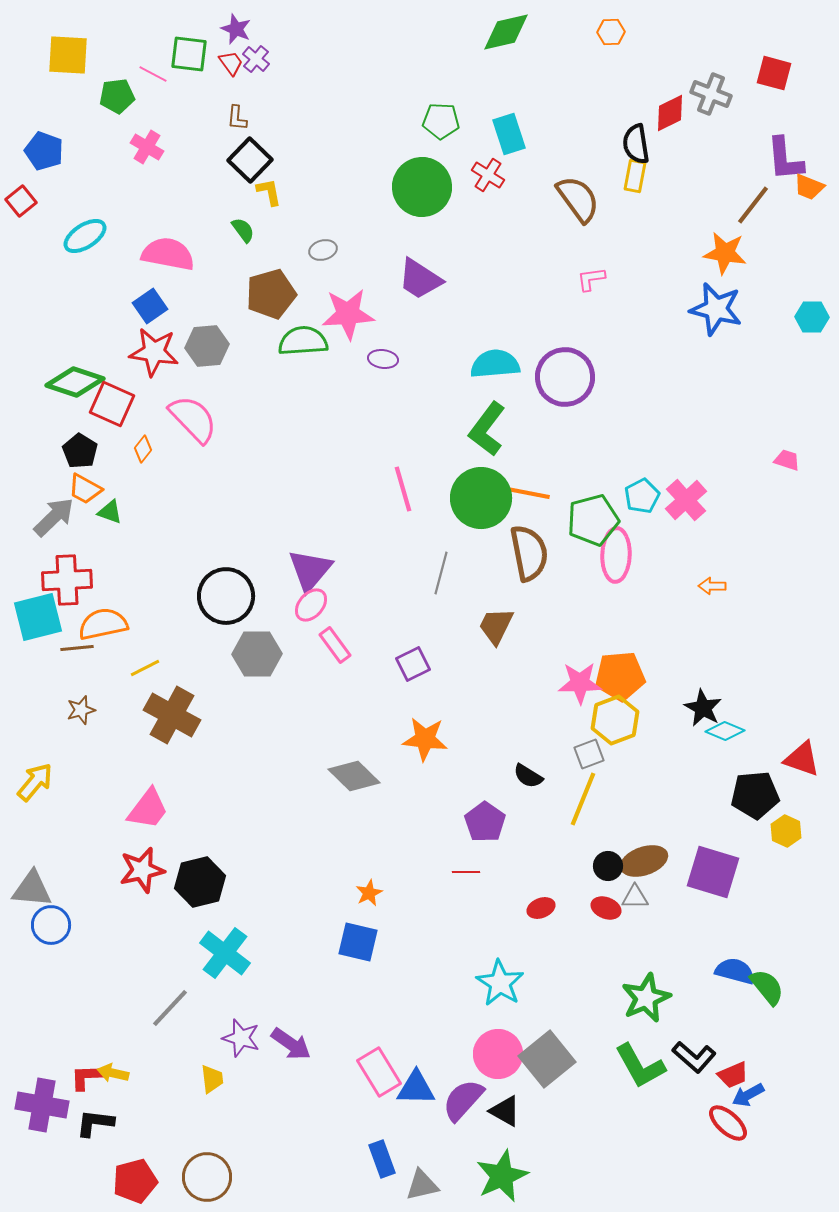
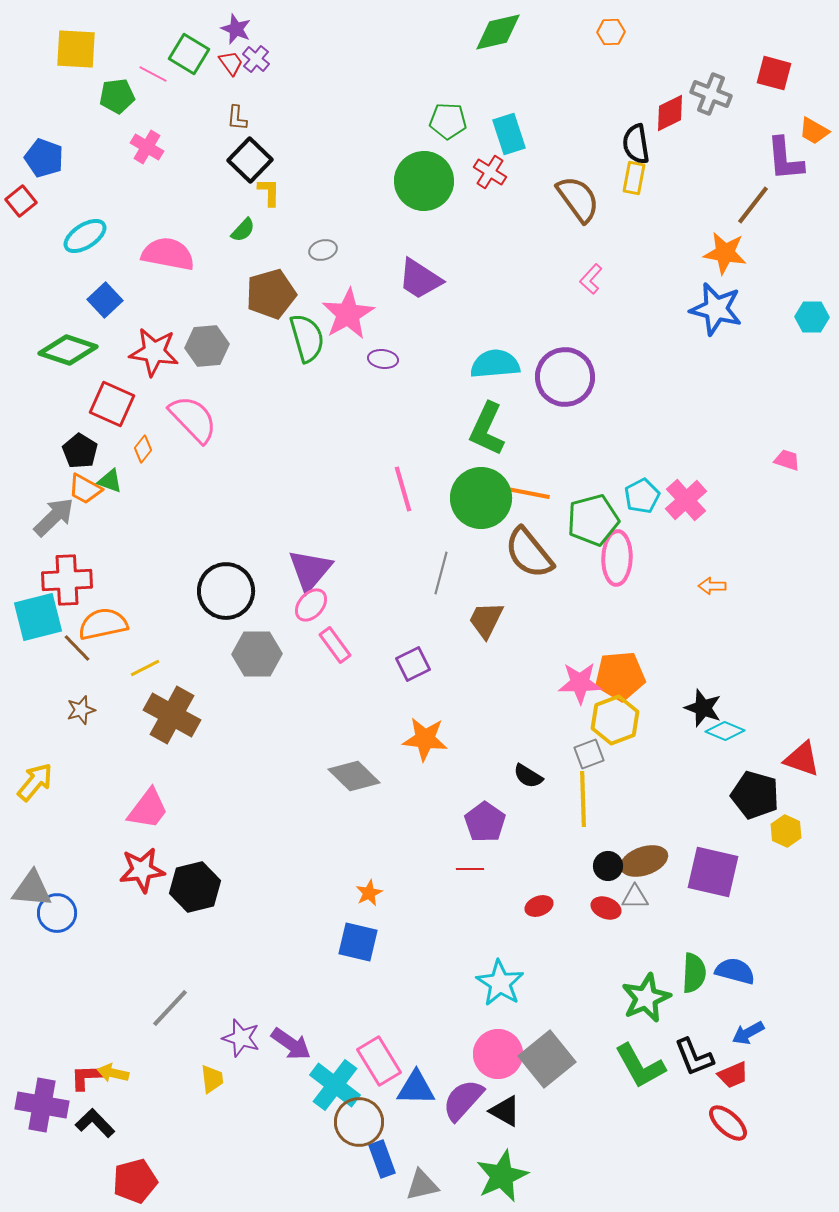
green diamond at (506, 32): moved 8 px left
green square at (189, 54): rotated 24 degrees clockwise
yellow square at (68, 55): moved 8 px right, 6 px up
green pentagon at (441, 121): moved 7 px right
blue pentagon at (44, 151): moved 7 px down
red cross at (488, 175): moved 2 px right, 3 px up
yellow rectangle at (635, 176): moved 1 px left, 2 px down
green circle at (422, 187): moved 2 px right, 6 px up
orange trapezoid at (809, 187): moved 5 px right, 56 px up; rotated 8 degrees clockwise
yellow L-shape at (269, 192): rotated 12 degrees clockwise
green semicircle at (243, 230): rotated 80 degrees clockwise
pink L-shape at (591, 279): rotated 40 degrees counterclockwise
blue square at (150, 306): moved 45 px left, 6 px up; rotated 8 degrees counterclockwise
pink star at (348, 314): rotated 26 degrees counterclockwise
green semicircle at (303, 341): moved 4 px right, 3 px up; rotated 78 degrees clockwise
green diamond at (75, 382): moved 7 px left, 32 px up
green L-shape at (487, 429): rotated 12 degrees counterclockwise
green triangle at (110, 512): moved 31 px up
brown semicircle at (529, 553): rotated 152 degrees clockwise
pink ellipse at (616, 555): moved 1 px right, 3 px down
black circle at (226, 596): moved 5 px up
brown trapezoid at (496, 626): moved 10 px left, 6 px up
brown line at (77, 648): rotated 52 degrees clockwise
black star at (703, 708): rotated 9 degrees counterclockwise
black pentagon at (755, 795): rotated 21 degrees clockwise
yellow line at (583, 799): rotated 24 degrees counterclockwise
red star at (142, 870): rotated 6 degrees clockwise
red line at (466, 872): moved 4 px right, 3 px up
purple square at (713, 872): rotated 4 degrees counterclockwise
black hexagon at (200, 882): moved 5 px left, 5 px down
red ellipse at (541, 908): moved 2 px left, 2 px up
blue circle at (51, 925): moved 6 px right, 12 px up
cyan cross at (225, 953): moved 110 px right, 132 px down
green semicircle at (767, 987): moved 73 px left, 14 px up; rotated 42 degrees clockwise
black L-shape at (694, 1057): rotated 27 degrees clockwise
pink rectangle at (379, 1072): moved 11 px up
blue arrow at (748, 1095): moved 62 px up
black L-shape at (95, 1123): rotated 39 degrees clockwise
brown circle at (207, 1177): moved 152 px right, 55 px up
